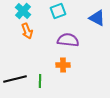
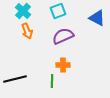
purple semicircle: moved 5 px left, 4 px up; rotated 30 degrees counterclockwise
green line: moved 12 px right
